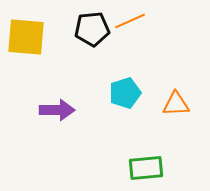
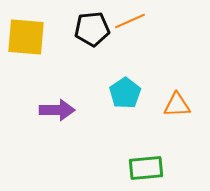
cyan pentagon: rotated 16 degrees counterclockwise
orange triangle: moved 1 px right, 1 px down
